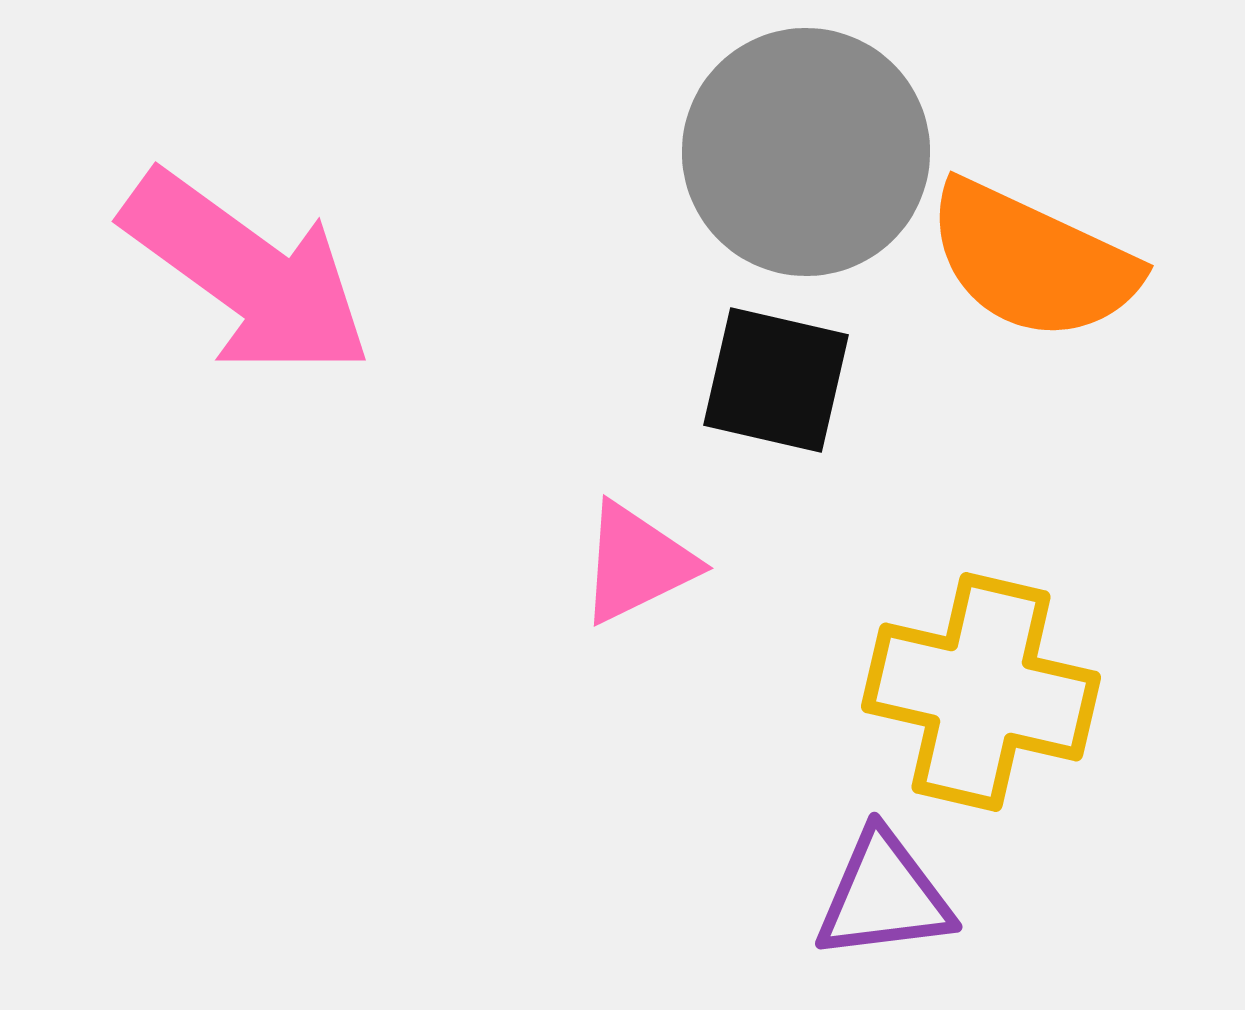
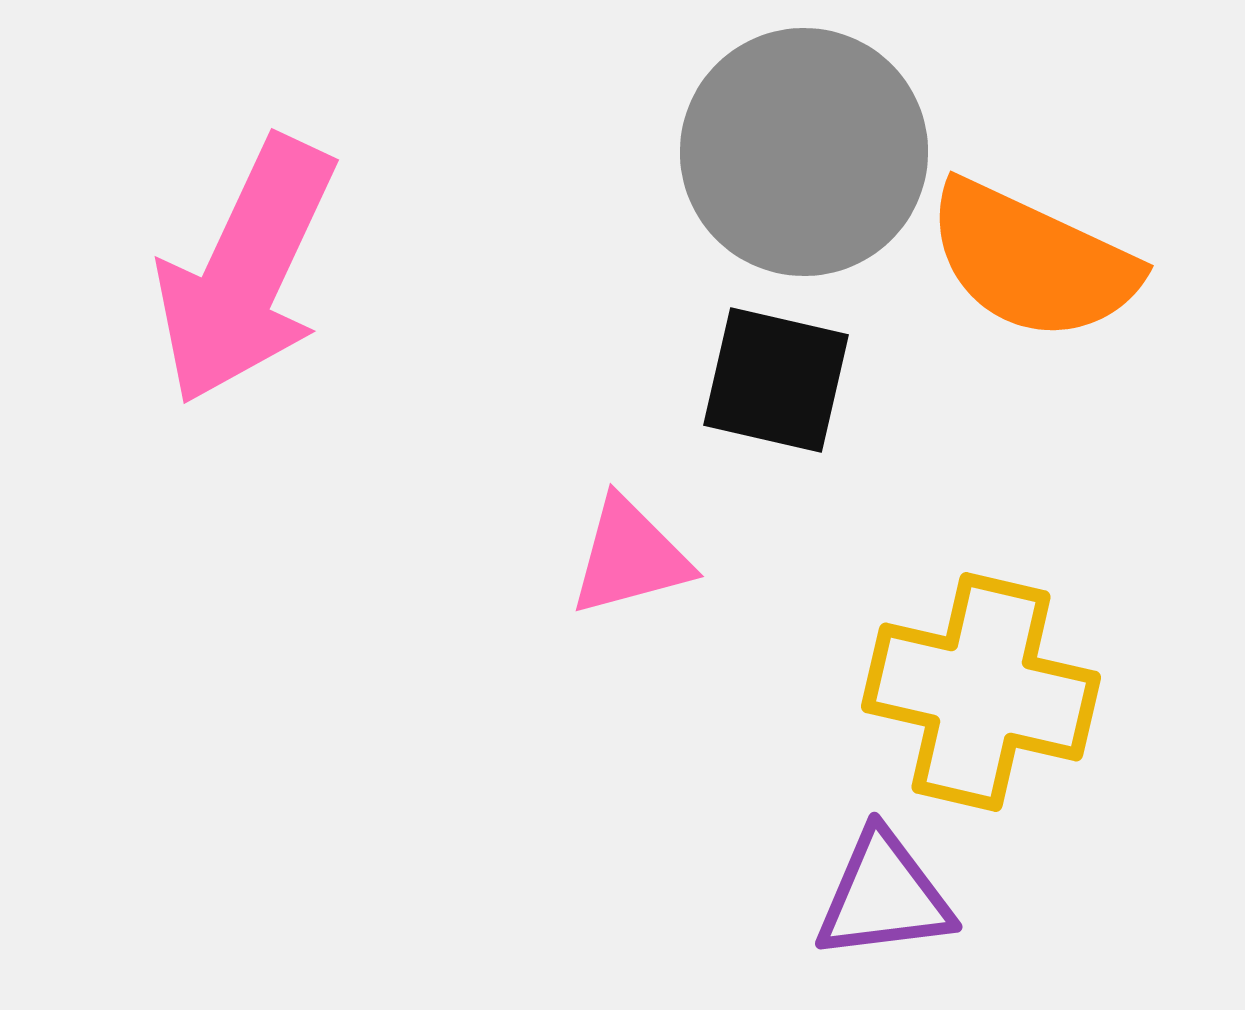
gray circle: moved 2 px left
pink arrow: moved 1 px left, 3 px up; rotated 79 degrees clockwise
pink triangle: moved 7 px left, 6 px up; rotated 11 degrees clockwise
